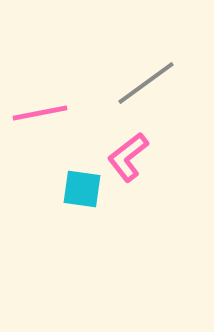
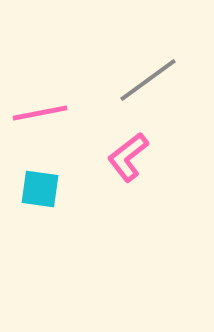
gray line: moved 2 px right, 3 px up
cyan square: moved 42 px left
